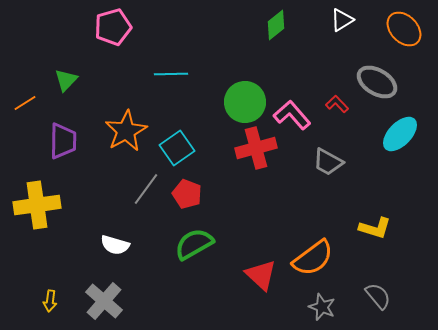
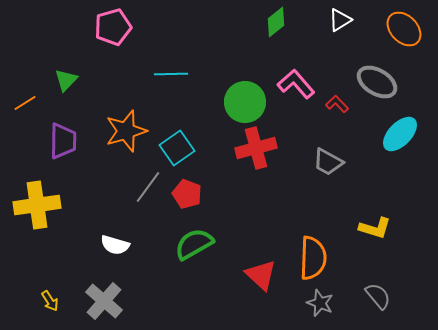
white triangle: moved 2 px left
green diamond: moved 3 px up
pink L-shape: moved 4 px right, 31 px up
orange star: rotated 12 degrees clockwise
gray line: moved 2 px right, 2 px up
orange semicircle: rotated 51 degrees counterclockwise
yellow arrow: rotated 40 degrees counterclockwise
gray star: moved 2 px left, 4 px up
